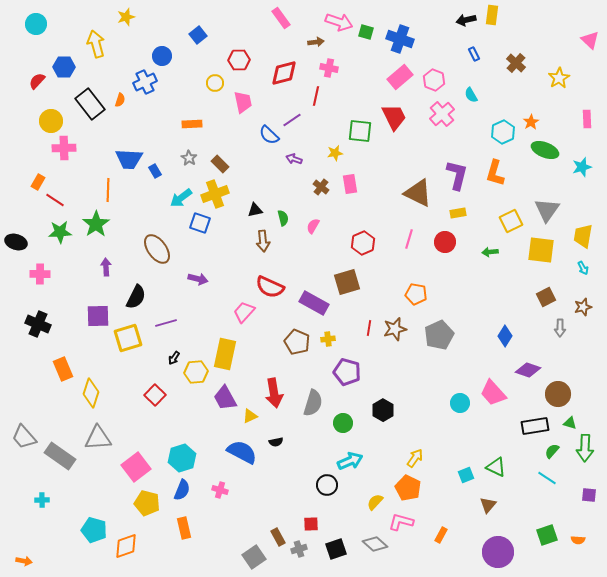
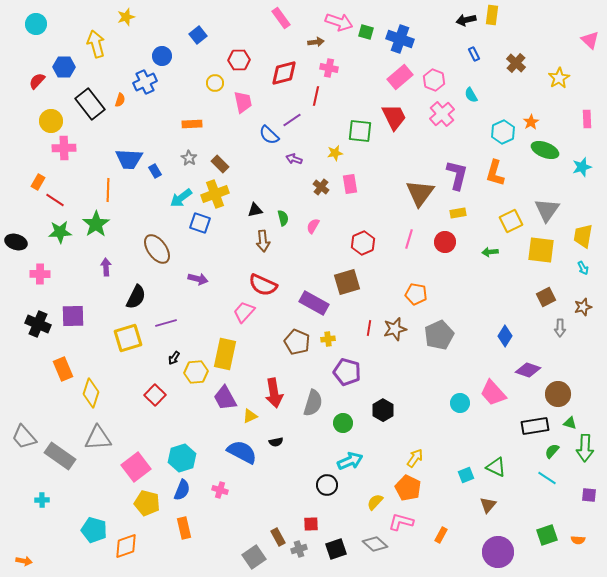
brown triangle at (418, 193): moved 2 px right; rotated 40 degrees clockwise
red semicircle at (270, 287): moved 7 px left, 2 px up
purple square at (98, 316): moved 25 px left
